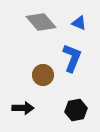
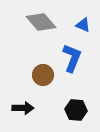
blue triangle: moved 4 px right, 2 px down
black hexagon: rotated 15 degrees clockwise
